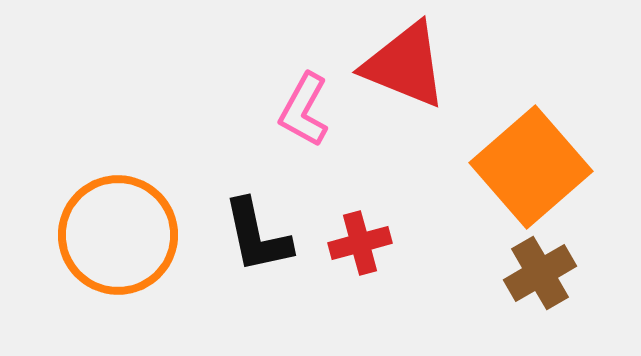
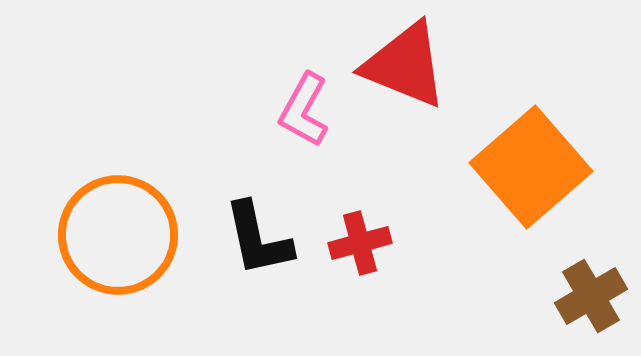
black L-shape: moved 1 px right, 3 px down
brown cross: moved 51 px right, 23 px down
